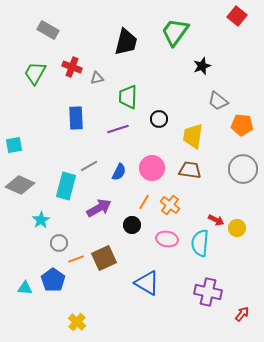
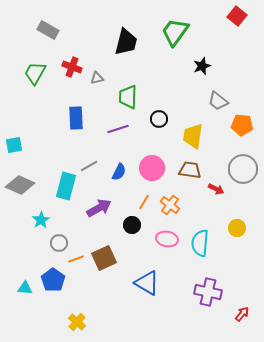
red arrow at (216, 220): moved 31 px up
